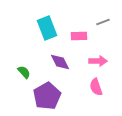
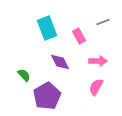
pink rectangle: rotated 63 degrees clockwise
green semicircle: moved 3 px down
pink semicircle: rotated 48 degrees clockwise
